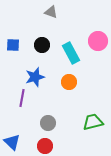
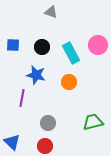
pink circle: moved 4 px down
black circle: moved 2 px down
blue star: moved 1 px right, 2 px up; rotated 30 degrees clockwise
